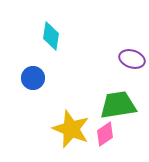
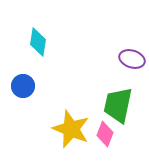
cyan diamond: moved 13 px left, 6 px down
blue circle: moved 10 px left, 8 px down
green trapezoid: rotated 69 degrees counterclockwise
pink diamond: rotated 35 degrees counterclockwise
